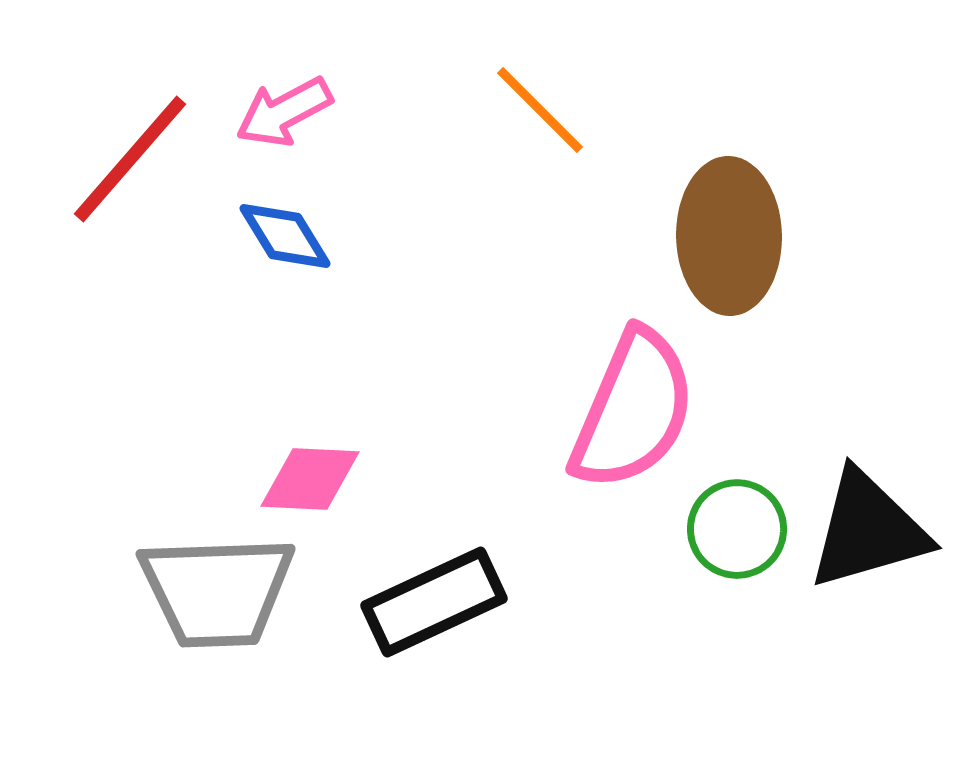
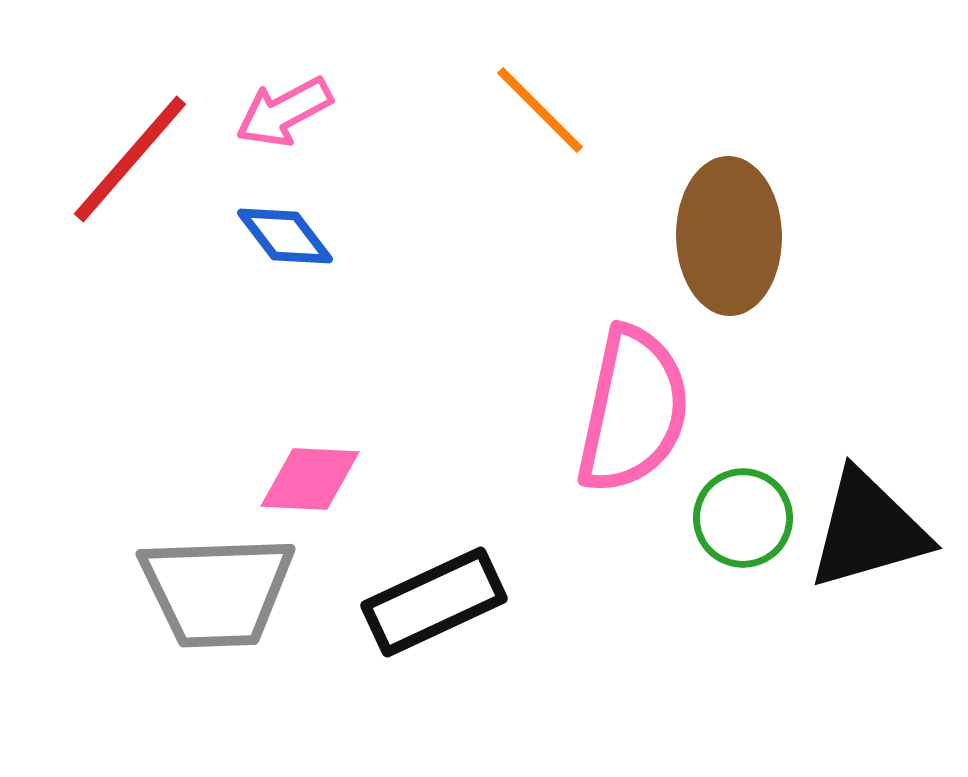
blue diamond: rotated 6 degrees counterclockwise
pink semicircle: rotated 11 degrees counterclockwise
green circle: moved 6 px right, 11 px up
